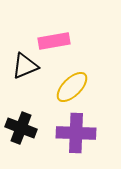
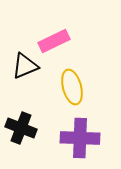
pink rectangle: rotated 16 degrees counterclockwise
yellow ellipse: rotated 60 degrees counterclockwise
purple cross: moved 4 px right, 5 px down
